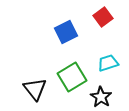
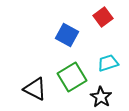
blue square: moved 1 px right, 3 px down; rotated 35 degrees counterclockwise
black triangle: rotated 25 degrees counterclockwise
